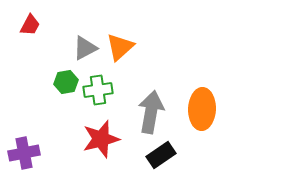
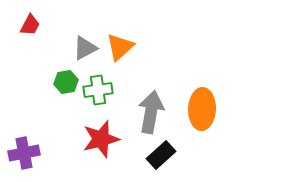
black rectangle: rotated 8 degrees counterclockwise
